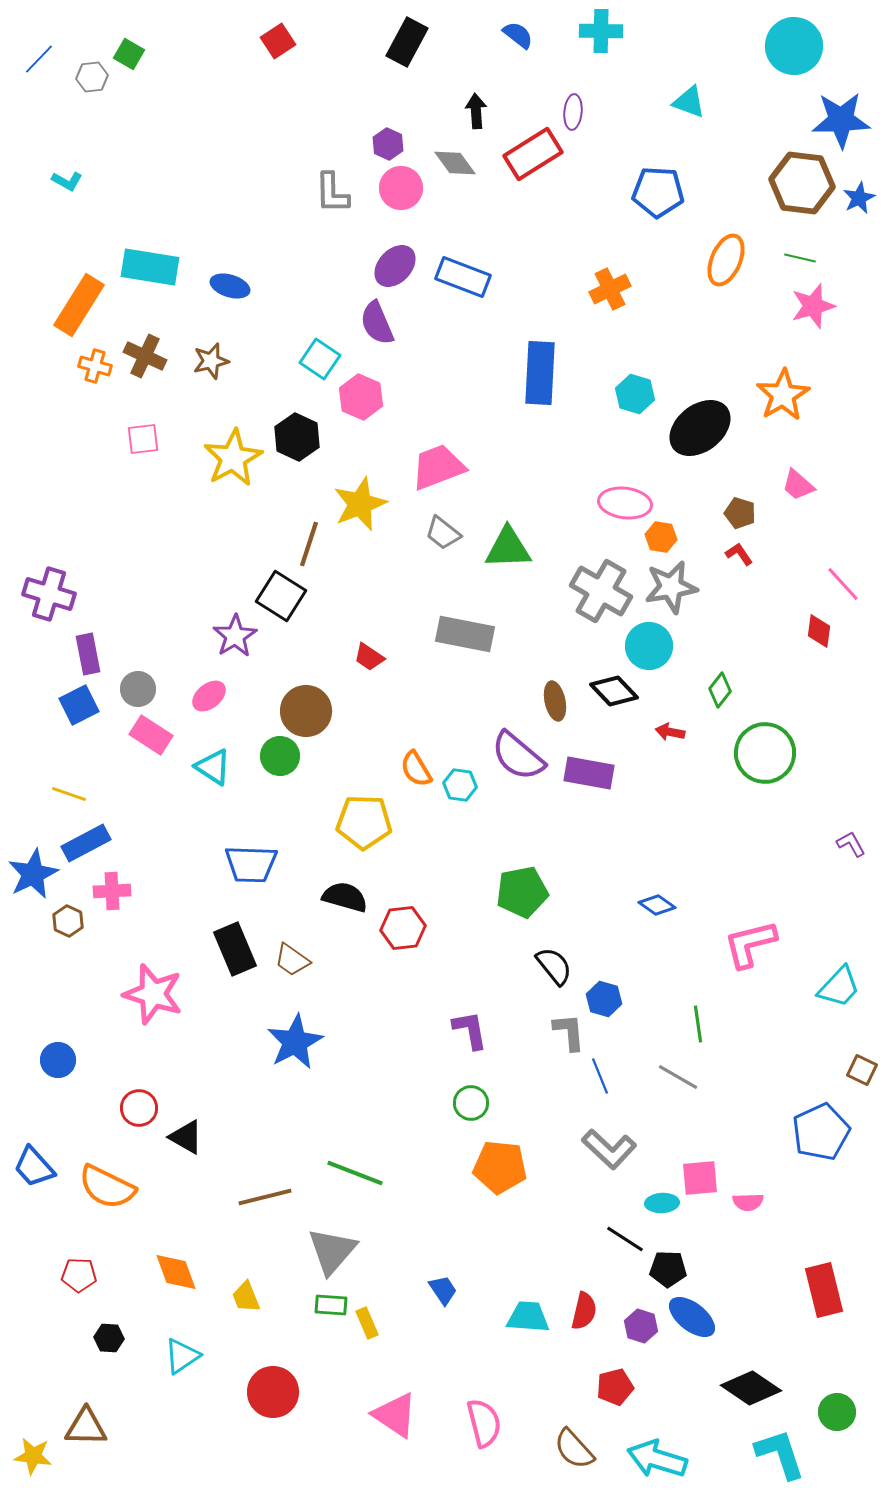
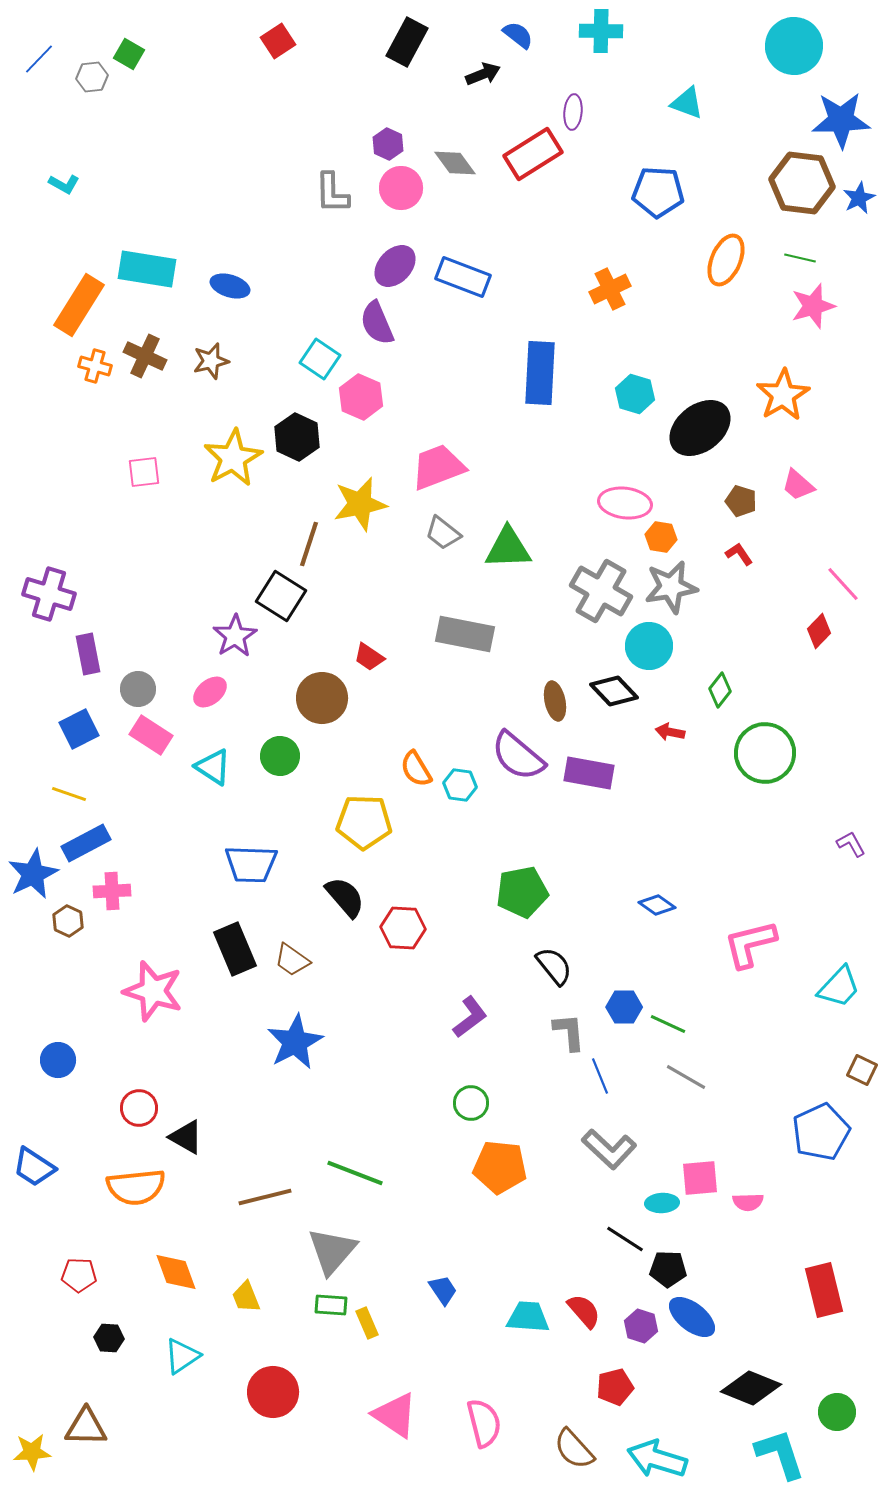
cyan triangle at (689, 102): moved 2 px left, 1 px down
black arrow at (476, 111): moved 7 px right, 37 px up; rotated 72 degrees clockwise
cyan L-shape at (67, 181): moved 3 px left, 3 px down
cyan rectangle at (150, 267): moved 3 px left, 2 px down
pink square at (143, 439): moved 1 px right, 33 px down
yellow star at (360, 504): rotated 10 degrees clockwise
brown pentagon at (740, 513): moved 1 px right, 12 px up
red diamond at (819, 631): rotated 36 degrees clockwise
pink ellipse at (209, 696): moved 1 px right, 4 px up
blue square at (79, 705): moved 24 px down
brown circle at (306, 711): moved 16 px right, 13 px up
black semicircle at (345, 897): rotated 33 degrees clockwise
red hexagon at (403, 928): rotated 9 degrees clockwise
pink star at (153, 994): moved 3 px up
blue hexagon at (604, 999): moved 20 px right, 8 px down; rotated 16 degrees counterclockwise
green line at (698, 1024): moved 30 px left; rotated 57 degrees counterclockwise
purple L-shape at (470, 1030): moved 13 px up; rotated 63 degrees clockwise
gray line at (678, 1077): moved 8 px right
blue trapezoid at (34, 1167): rotated 15 degrees counterclockwise
orange semicircle at (107, 1187): moved 29 px right; rotated 32 degrees counterclockwise
red semicircle at (584, 1311): rotated 54 degrees counterclockwise
black diamond at (751, 1388): rotated 12 degrees counterclockwise
yellow star at (33, 1456): moved 1 px left, 4 px up; rotated 12 degrees counterclockwise
